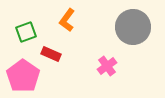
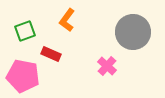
gray circle: moved 5 px down
green square: moved 1 px left, 1 px up
pink cross: rotated 12 degrees counterclockwise
pink pentagon: rotated 24 degrees counterclockwise
